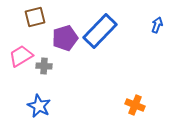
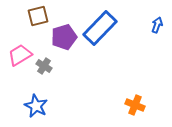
brown square: moved 3 px right, 1 px up
blue rectangle: moved 3 px up
purple pentagon: moved 1 px left, 1 px up
pink trapezoid: moved 1 px left, 1 px up
gray cross: rotated 28 degrees clockwise
blue star: moved 3 px left
